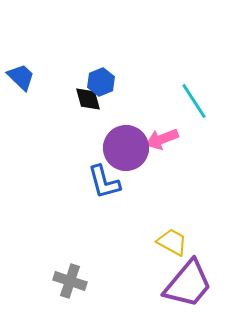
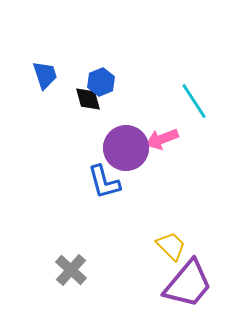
blue trapezoid: moved 24 px right, 2 px up; rotated 28 degrees clockwise
yellow trapezoid: moved 1 px left, 4 px down; rotated 16 degrees clockwise
gray cross: moved 1 px right, 11 px up; rotated 24 degrees clockwise
